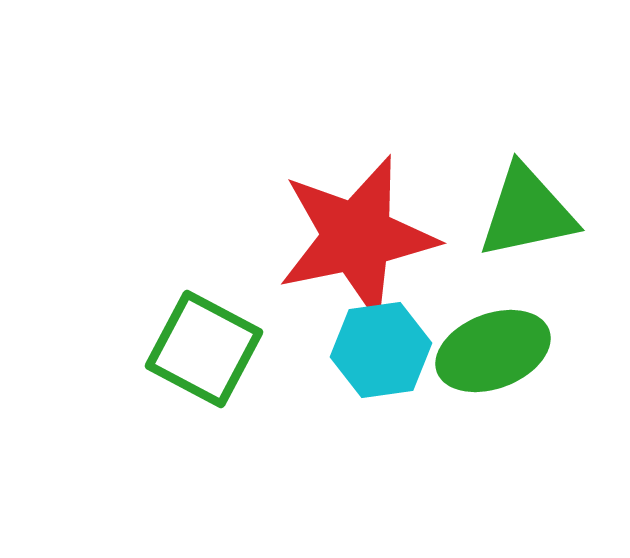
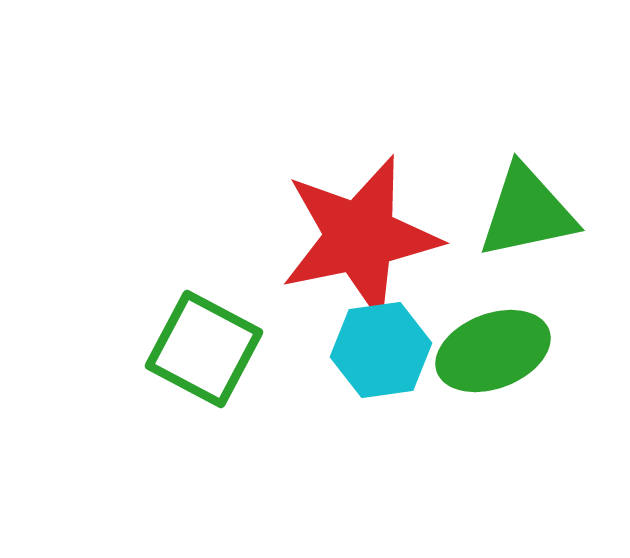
red star: moved 3 px right
